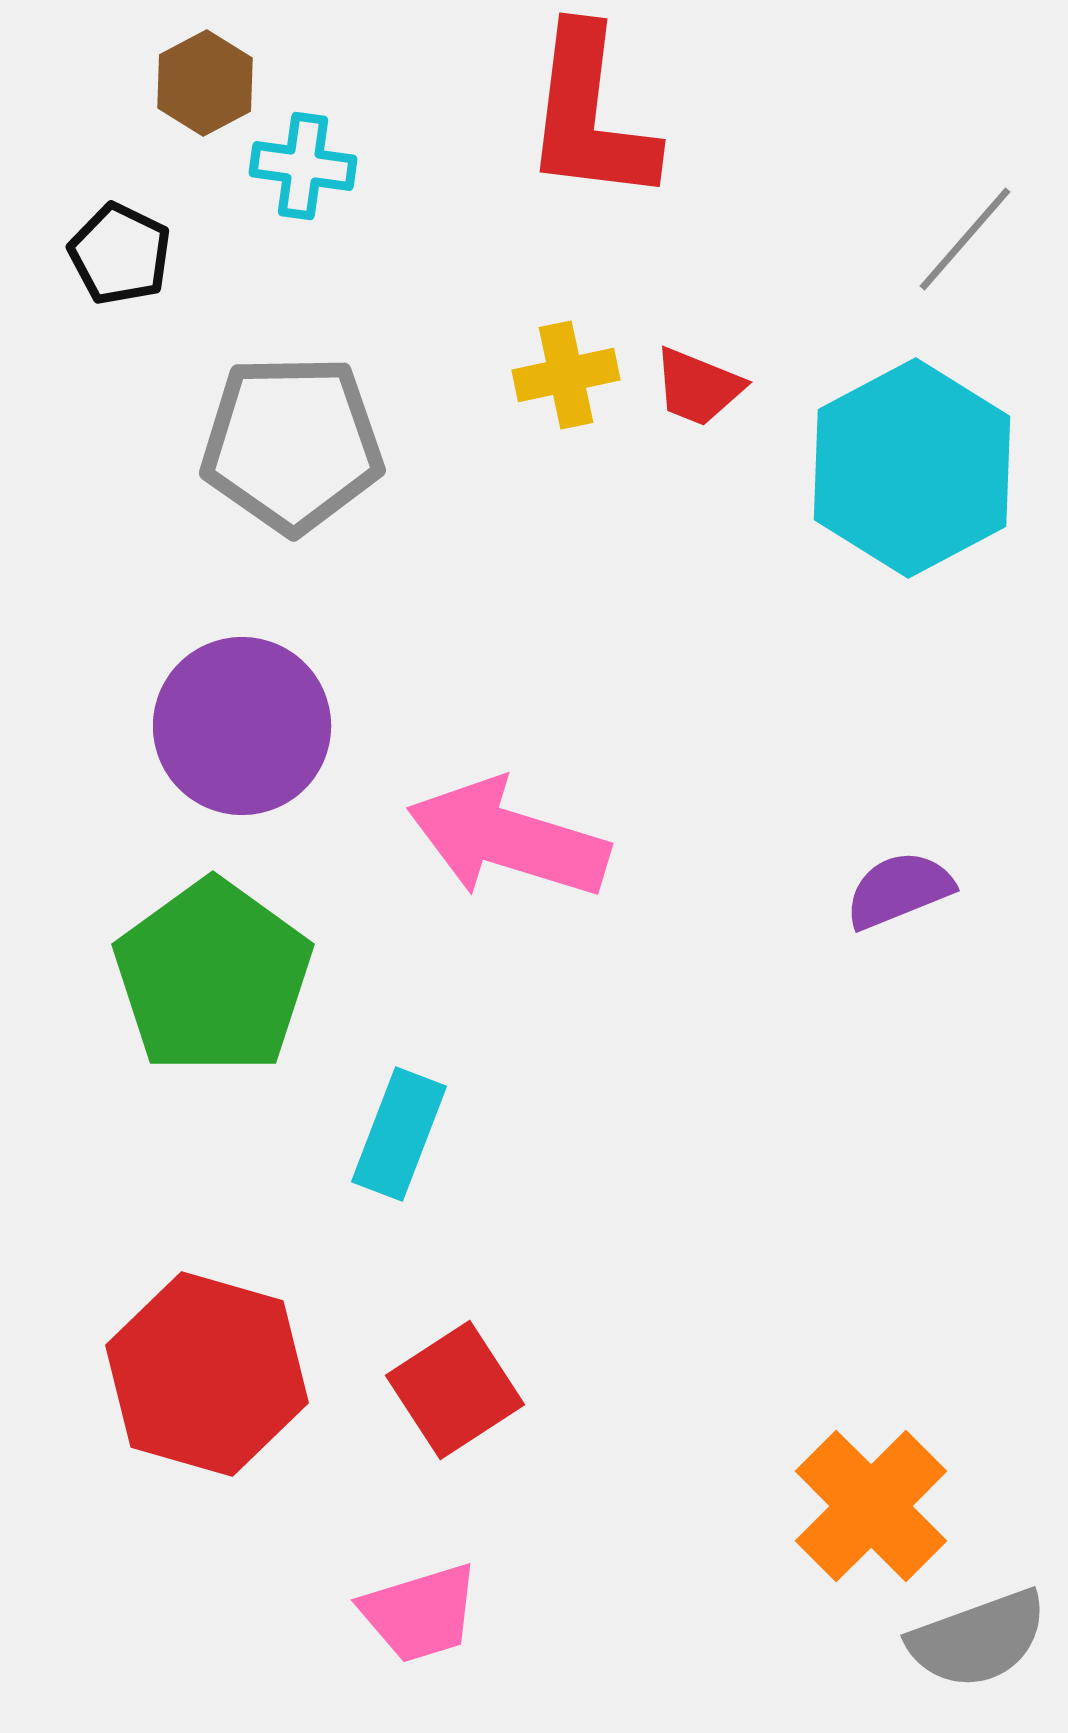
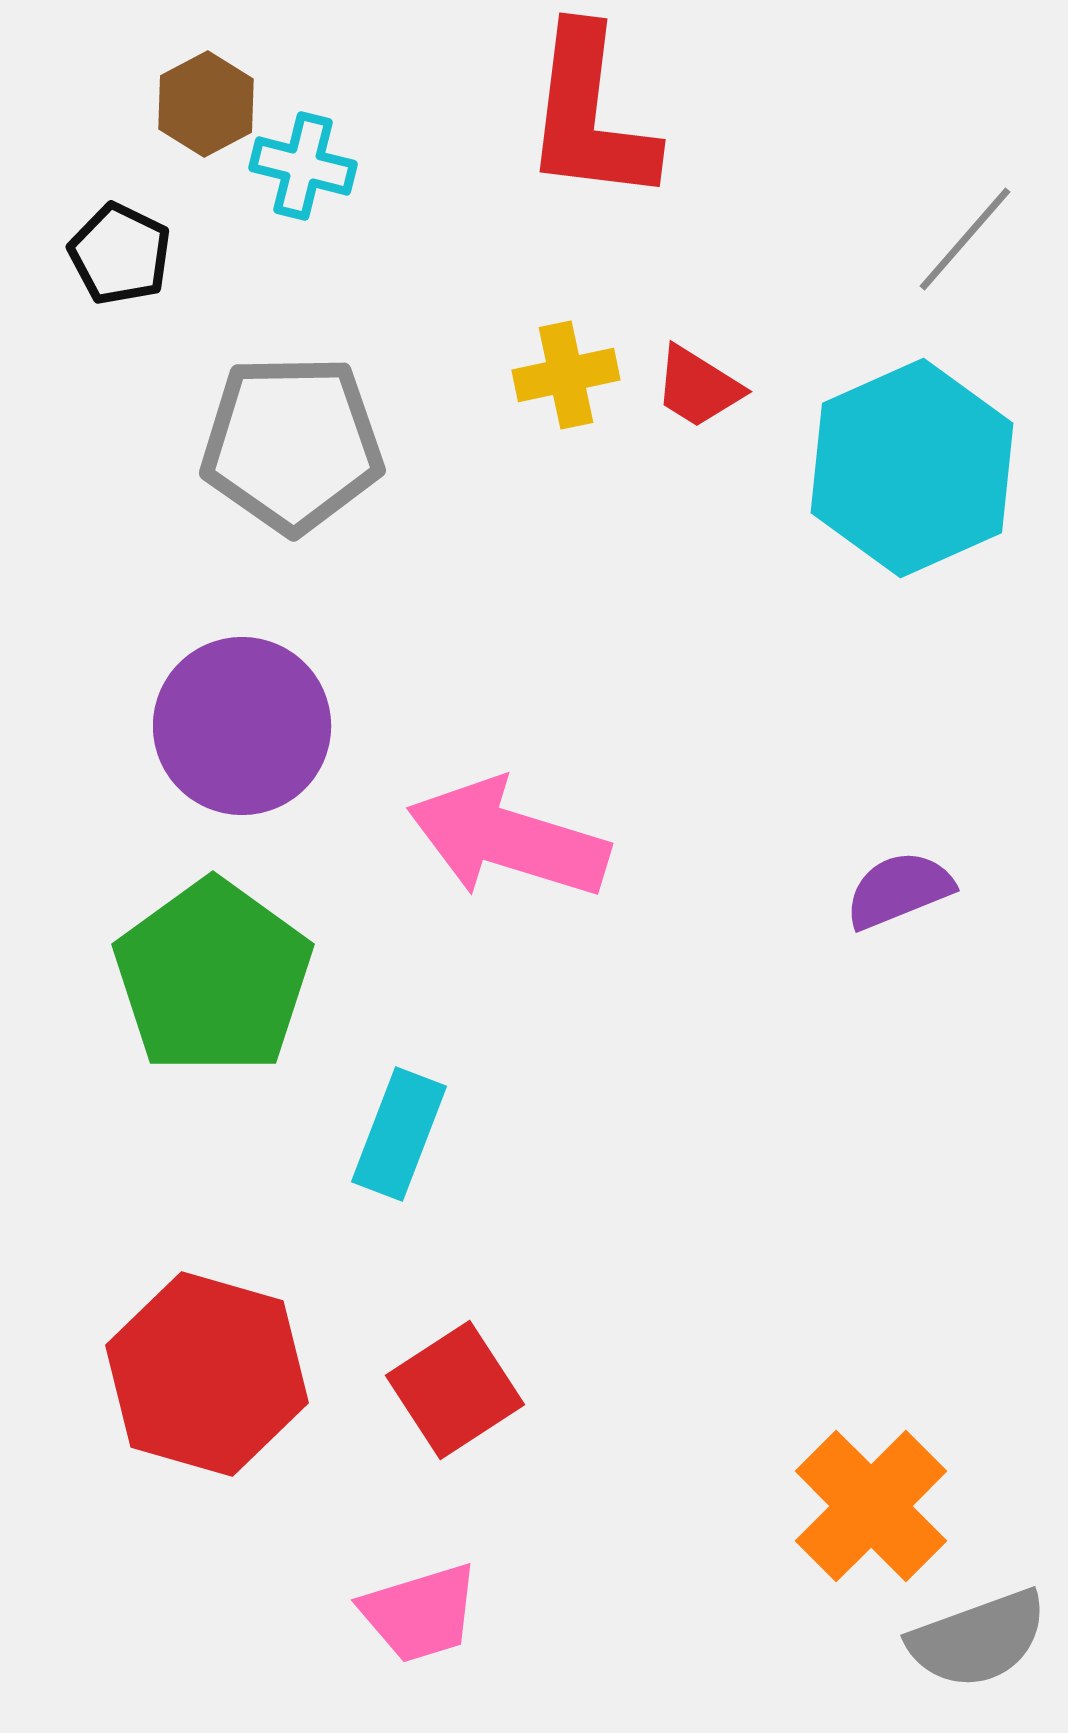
brown hexagon: moved 1 px right, 21 px down
cyan cross: rotated 6 degrees clockwise
red trapezoid: rotated 10 degrees clockwise
cyan hexagon: rotated 4 degrees clockwise
